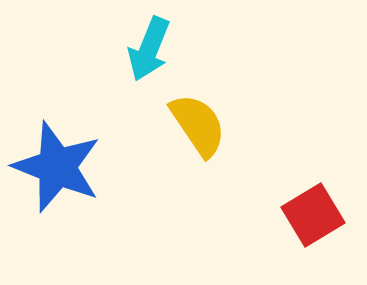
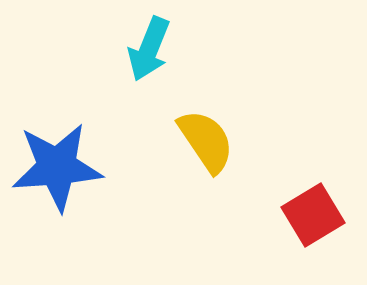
yellow semicircle: moved 8 px right, 16 px down
blue star: rotated 26 degrees counterclockwise
